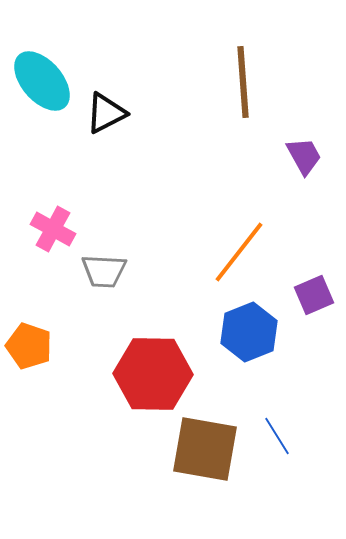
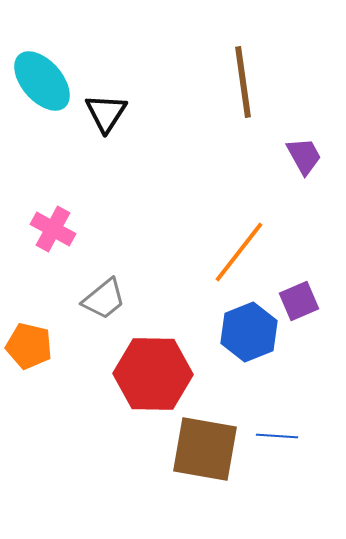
brown line: rotated 4 degrees counterclockwise
black triangle: rotated 30 degrees counterclockwise
gray trapezoid: moved 28 px down; rotated 42 degrees counterclockwise
purple square: moved 15 px left, 6 px down
orange pentagon: rotated 6 degrees counterclockwise
blue line: rotated 54 degrees counterclockwise
